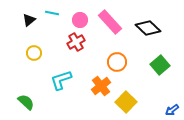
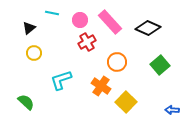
black triangle: moved 8 px down
black diamond: rotated 20 degrees counterclockwise
red cross: moved 11 px right
orange cross: rotated 18 degrees counterclockwise
blue arrow: rotated 40 degrees clockwise
